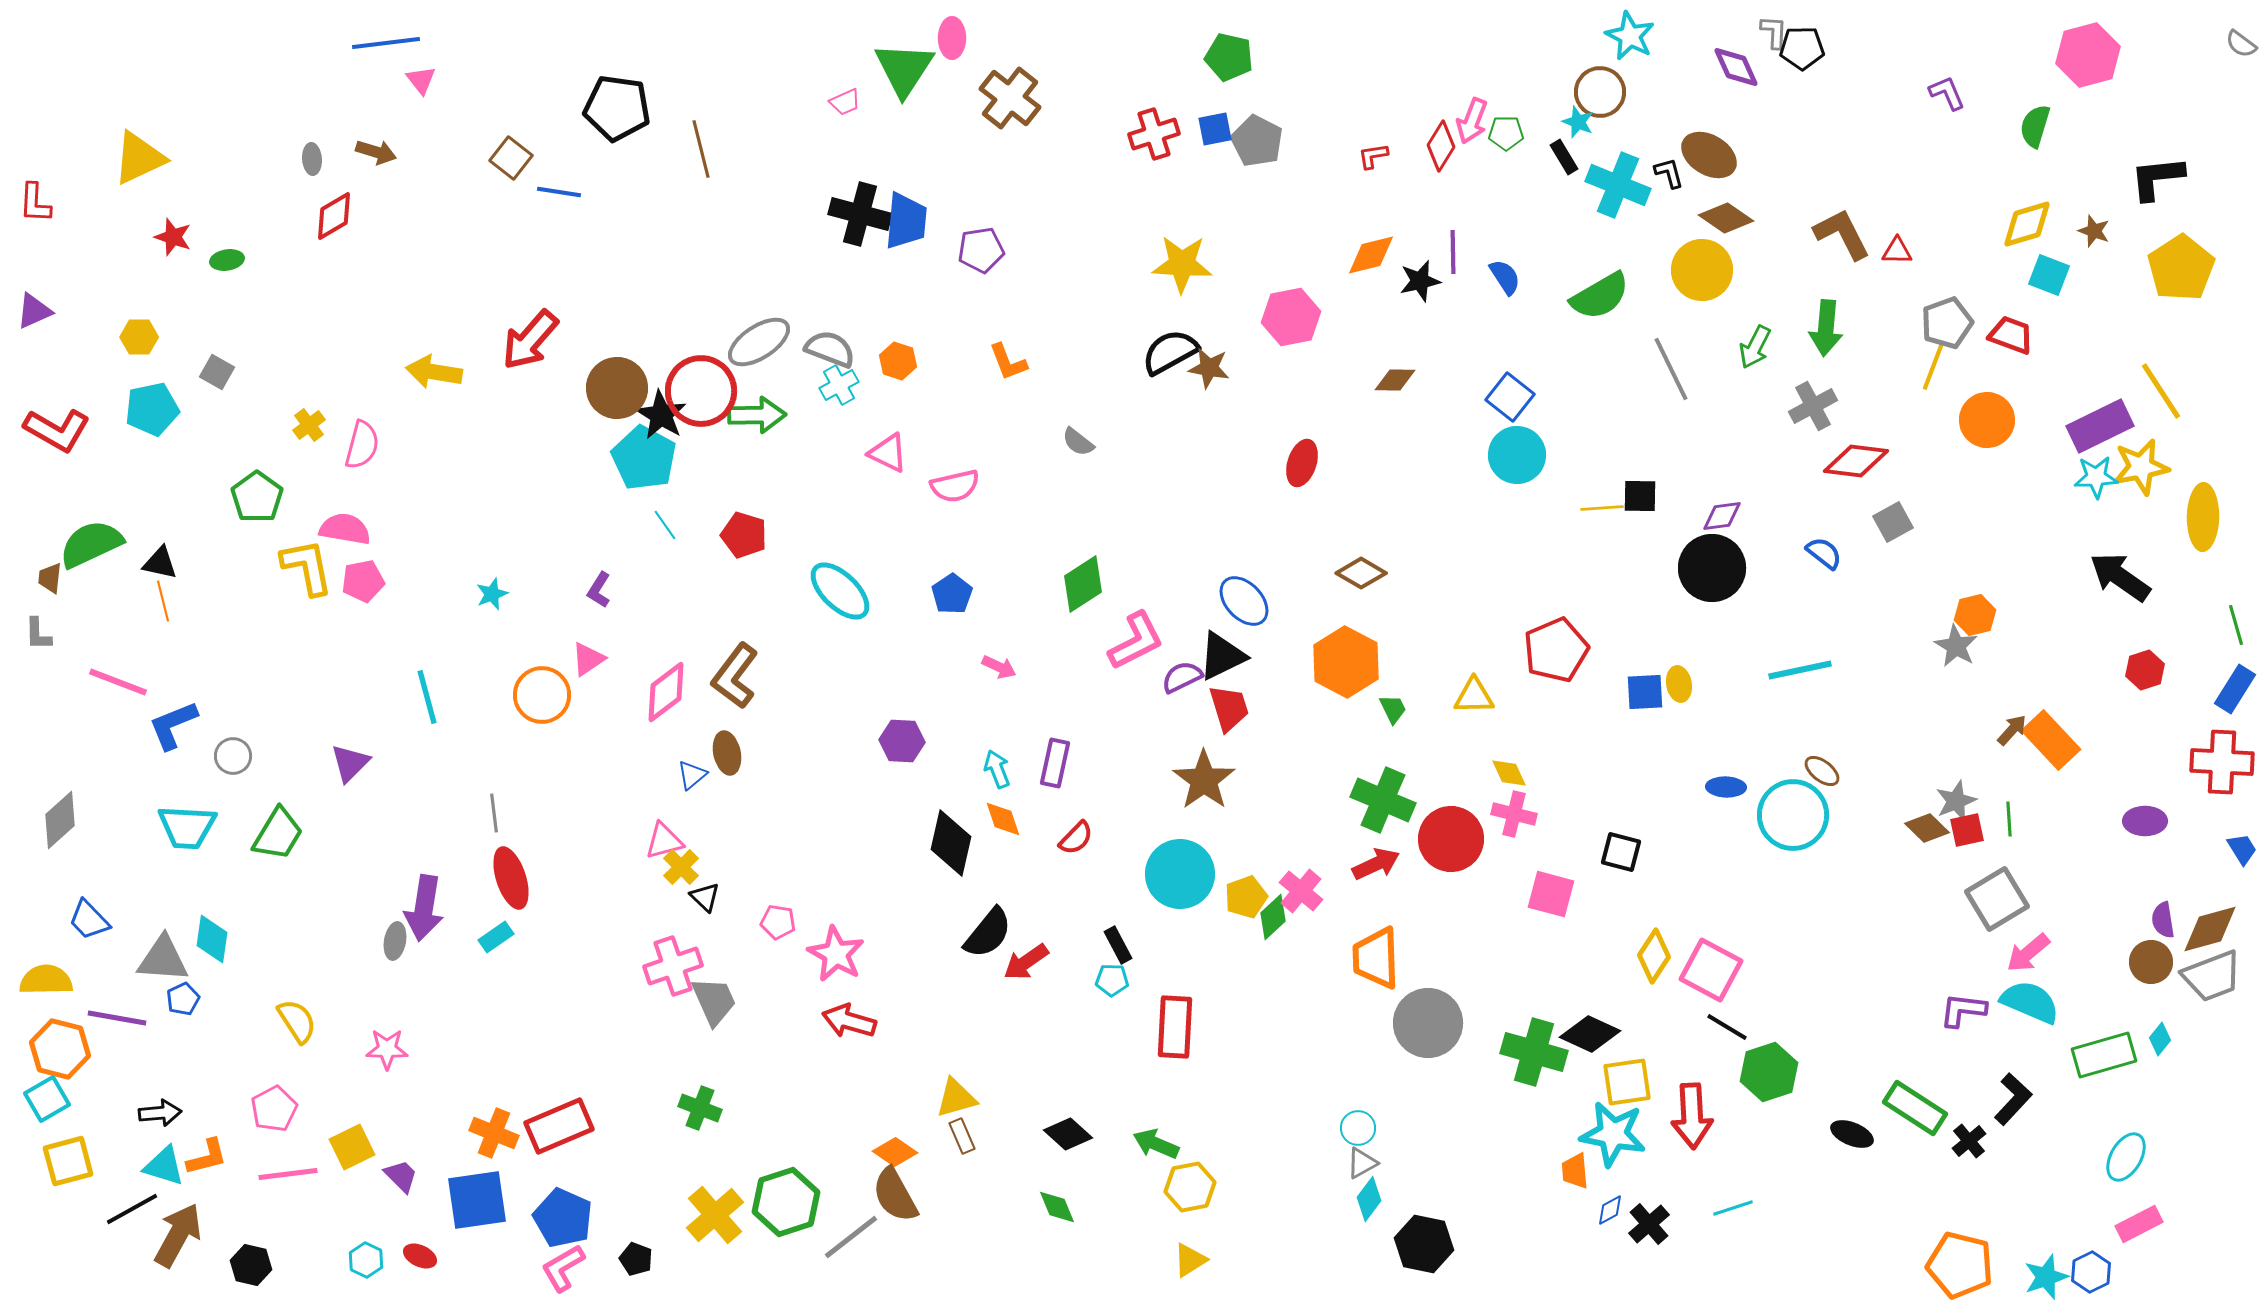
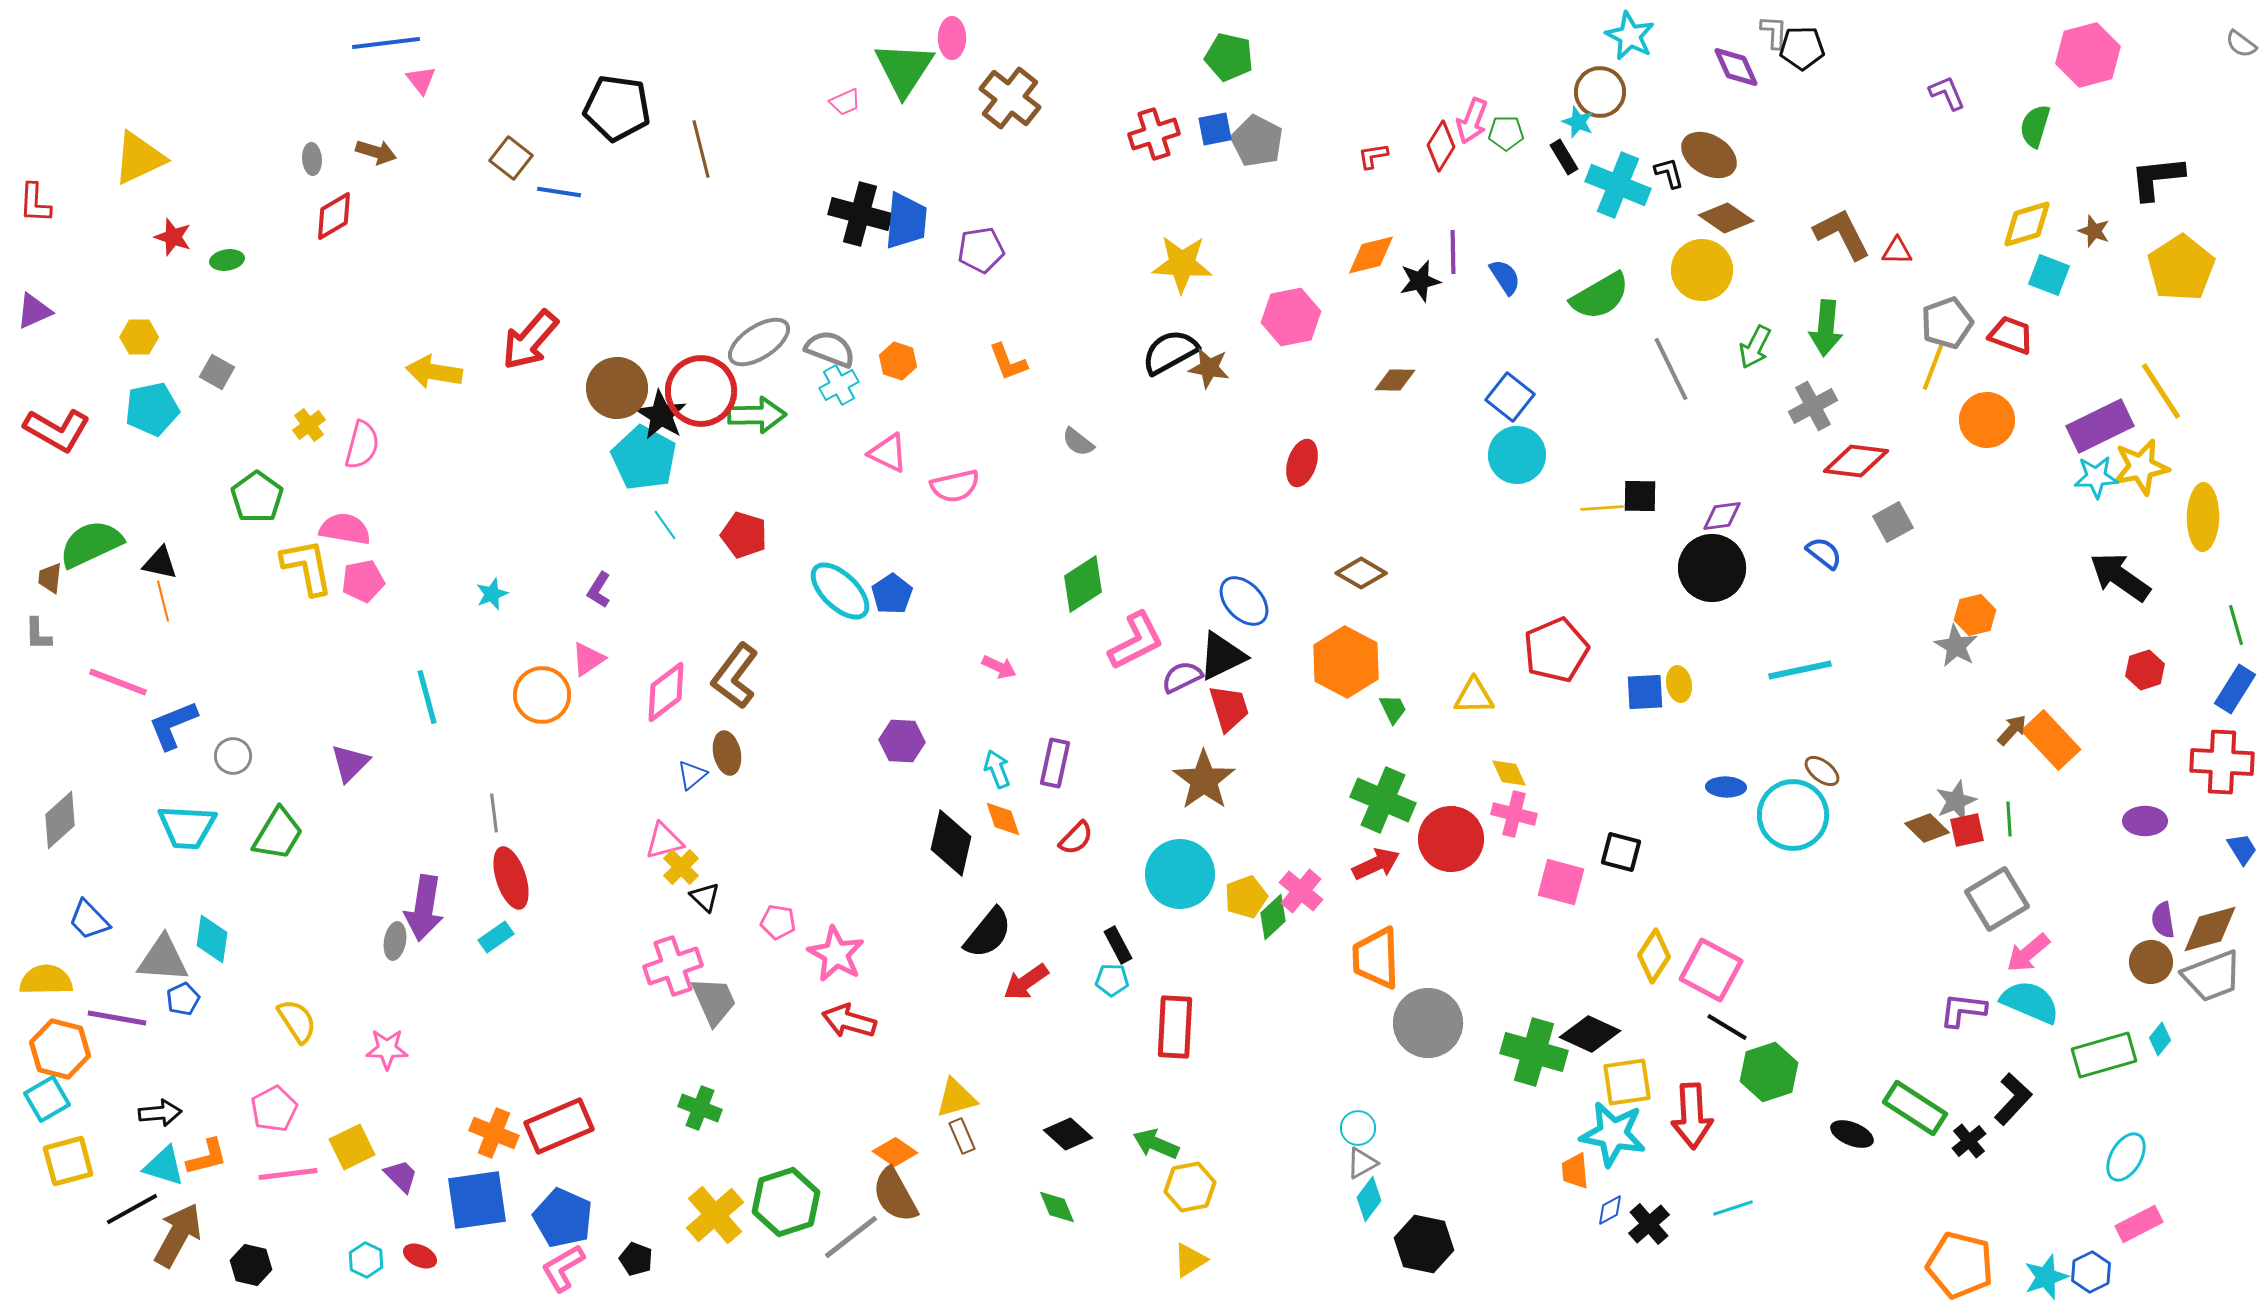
blue pentagon at (952, 594): moved 60 px left
pink square at (1551, 894): moved 10 px right, 12 px up
red arrow at (1026, 962): moved 20 px down
